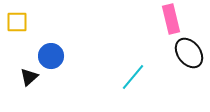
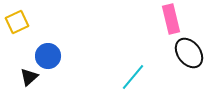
yellow square: rotated 25 degrees counterclockwise
blue circle: moved 3 px left
